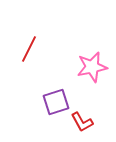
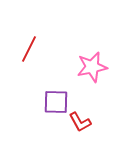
purple square: rotated 20 degrees clockwise
red L-shape: moved 2 px left
